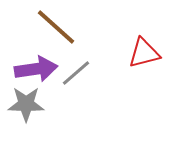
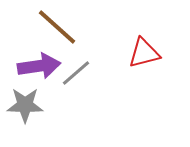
brown line: moved 1 px right
purple arrow: moved 3 px right, 3 px up
gray star: moved 1 px left, 1 px down
